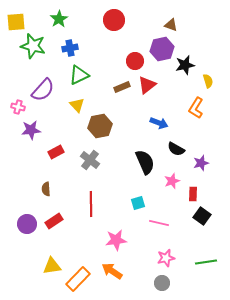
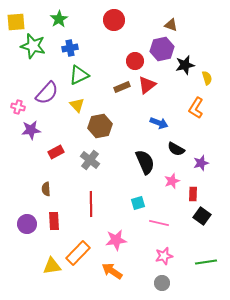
yellow semicircle at (208, 81): moved 1 px left, 3 px up
purple semicircle at (43, 90): moved 4 px right, 3 px down
red rectangle at (54, 221): rotated 60 degrees counterclockwise
pink star at (166, 258): moved 2 px left, 2 px up
orange rectangle at (78, 279): moved 26 px up
